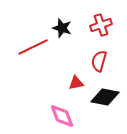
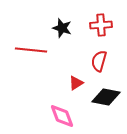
red cross: rotated 15 degrees clockwise
red line: moved 2 px left, 3 px down; rotated 32 degrees clockwise
red triangle: rotated 21 degrees counterclockwise
black diamond: moved 1 px right
